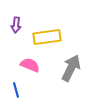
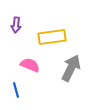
yellow rectangle: moved 5 px right
